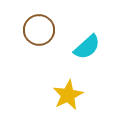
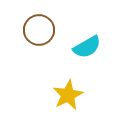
cyan semicircle: rotated 12 degrees clockwise
